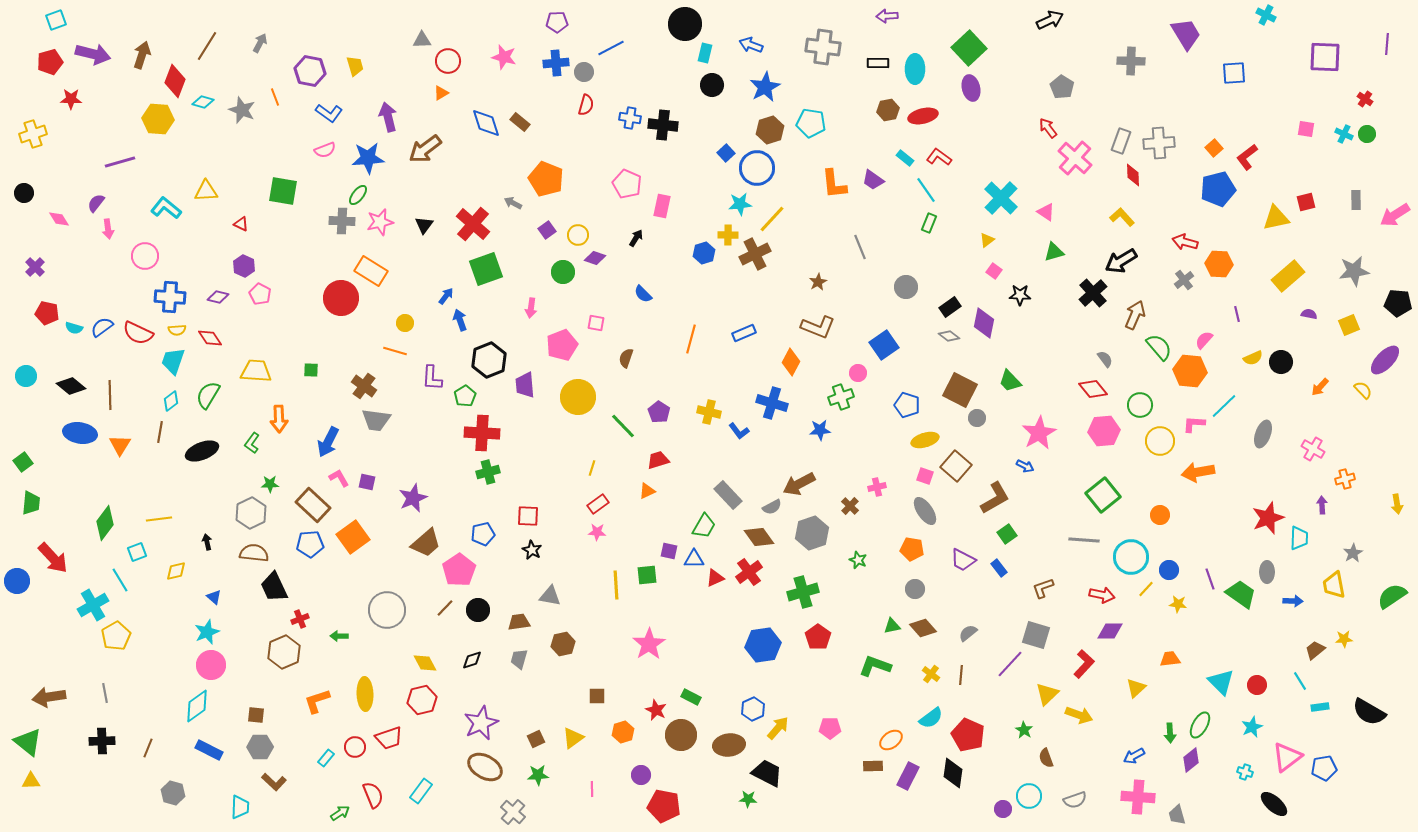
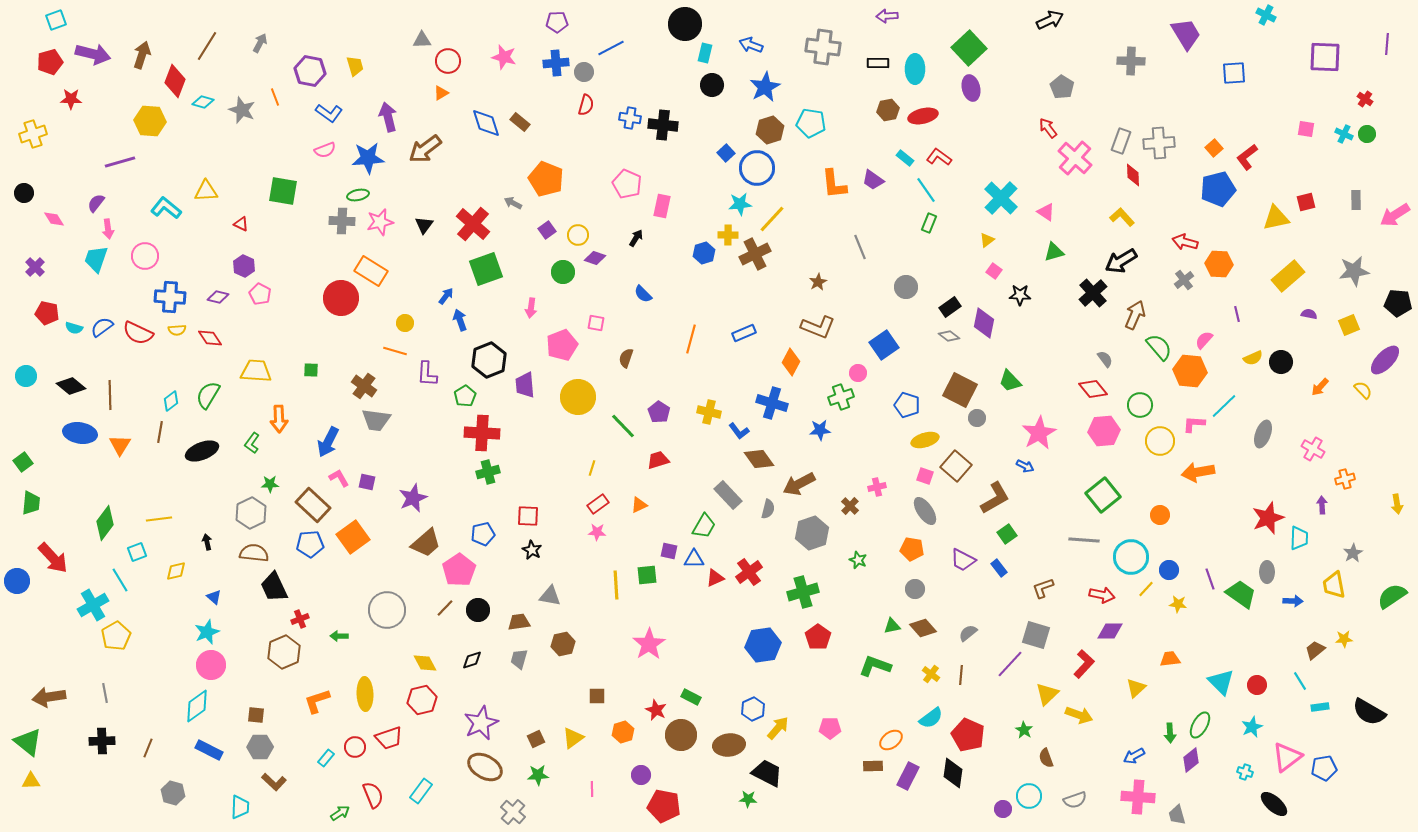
yellow hexagon at (158, 119): moved 8 px left, 2 px down
green ellipse at (358, 195): rotated 40 degrees clockwise
pink diamond at (59, 219): moved 5 px left
cyan trapezoid at (173, 361): moved 77 px left, 102 px up
purple L-shape at (432, 378): moved 5 px left, 4 px up
orange triangle at (647, 491): moved 8 px left, 14 px down
gray semicircle at (772, 507): moved 4 px left, 2 px down; rotated 48 degrees counterclockwise
brown diamond at (759, 537): moved 78 px up
